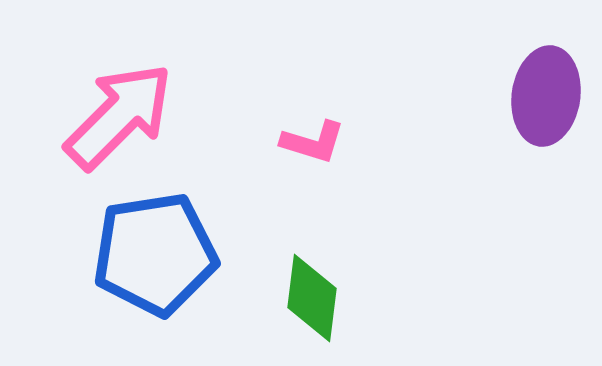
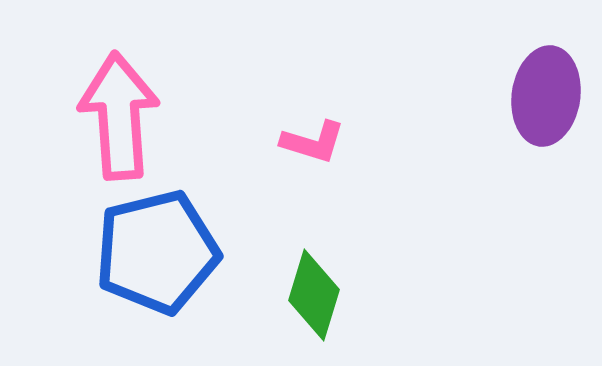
pink arrow: rotated 49 degrees counterclockwise
blue pentagon: moved 2 px right, 2 px up; rotated 5 degrees counterclockwise
green diamond: moved 2 px right, 3 px up; rotated 10 degrees clockwise
